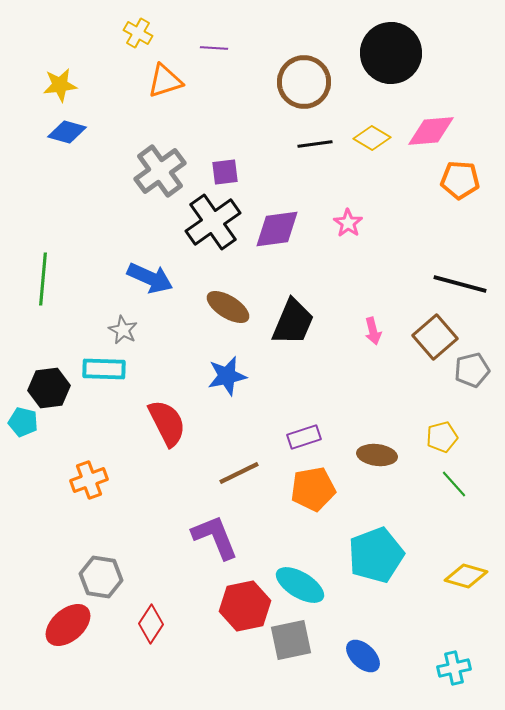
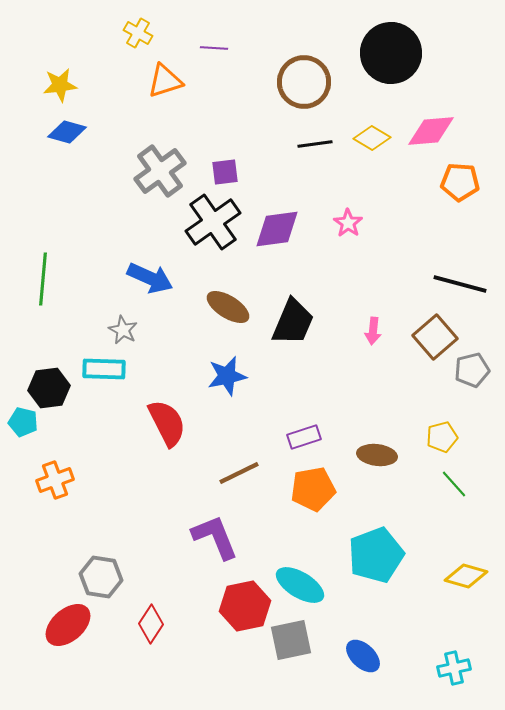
orange pentagon at (460, 180): moved 2 px down
pink arrow at (373, 331): rotated 20 degrees clockwise
orange cross at (89, 480): moved 34 px left
